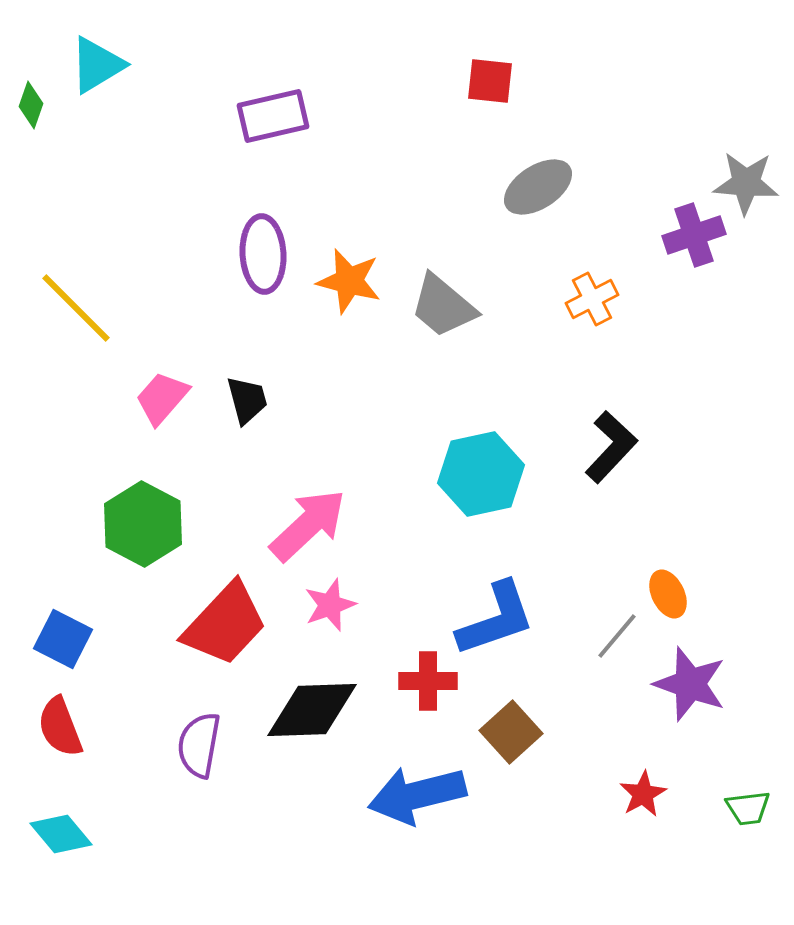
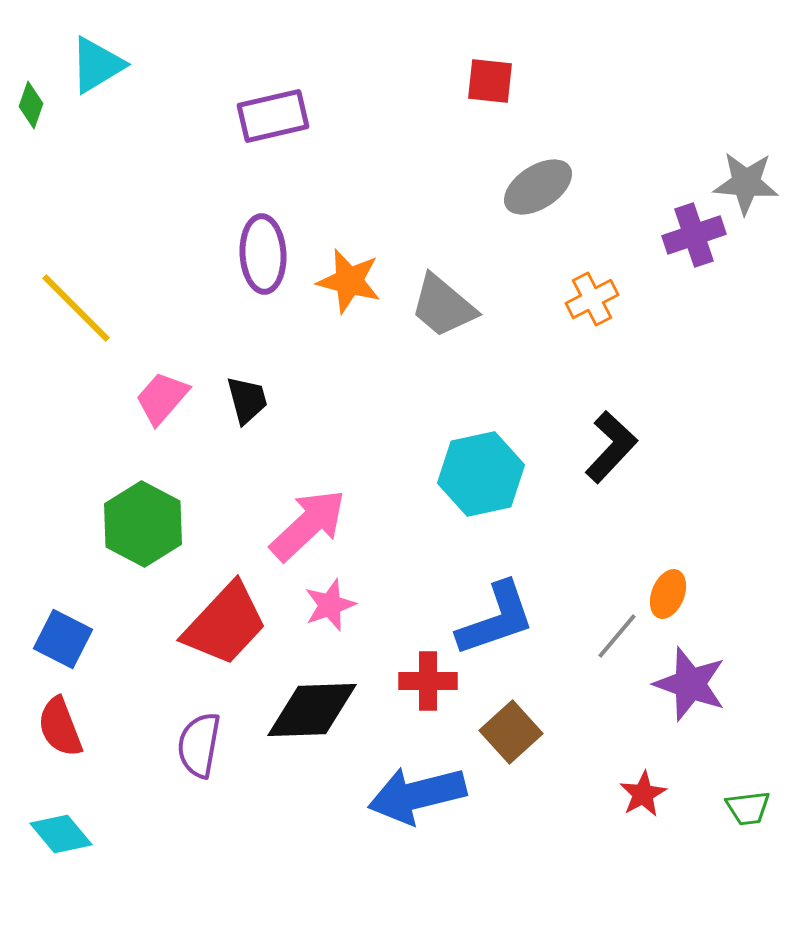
orange ellipse: rotated 48 degrees clockwise
